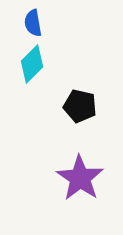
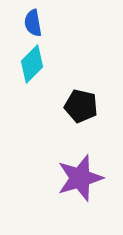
black pentagon: moved 1 px right
purple star: rotated 21 degrees clockwise
